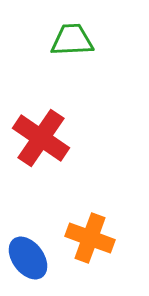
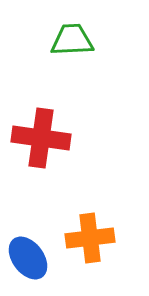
red cross: rotated 26 degrees counterclockwise
orange cross: rotated 27 degrees counterclockwise
